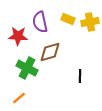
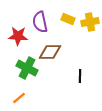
brown diamond: rotated 15 degrees clockwise
